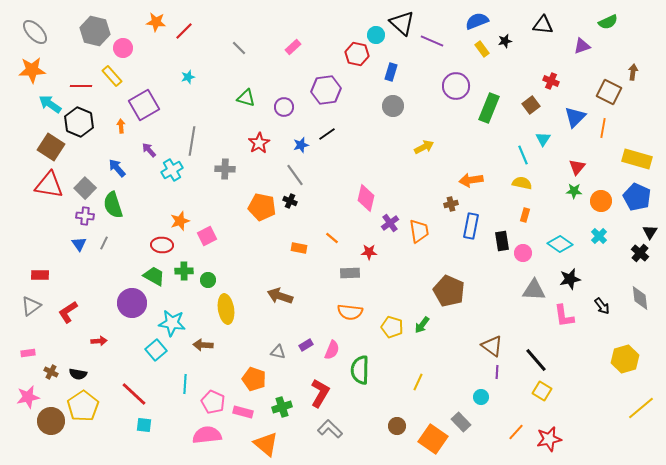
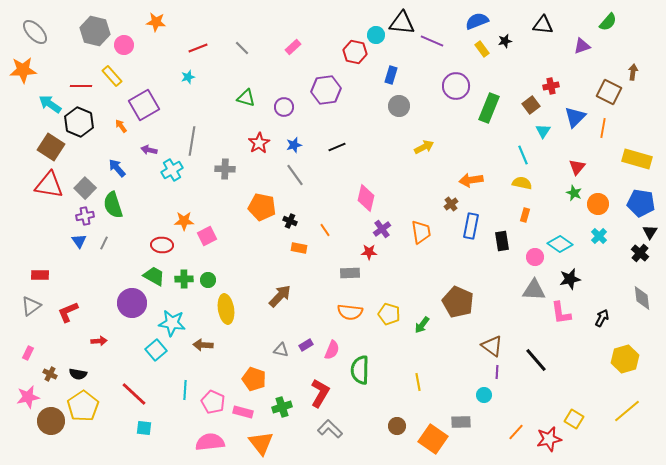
green semicircle at (608, 22): rotated 24 degrees counterclockwise
black triangle at (402, 23): rotated 36 degrees counterclockwise
red line at (184, 31): moved 14 px right, 17 px down; rotated 24 degrees clockwise
pink circle at (123, 48): moved 1 px right, 3 px up
gray line at (239, 48): moved 3 px right
red hexagon at (357, 54): moved 2 px left, 2 px up
orange star at (32, 70): moved 9 px left
blue rectangle at (391, 72): moved 3 px down
red cross at (551, 81): moved 5 px down; rotated 35 degrees counterclockwise
gray circle at (393, 106): moved 6 px right
orange arrow at (121, 126): rotated 32 degrees counterclockwise
black line at (327, 134): moved 10 px right, 13 px down; rotated 12 degrees clockwise
cyan triangle at (543, 139): moved 8 px up
blue star at (301, 145): moved 7 px left
purple arrow at (149, 150): rotated 35 degrees counterclockwise
green star at (574, 191): moved 2 px down; rotated 21 degrees clockwise
blue pentagon at (637, 197): moved 4 px right, 6 px down; rotated 16 degrees counterclockwise
black cross at (290, 201): moved 20 px down
orange circle at (601, 201): moved 3 px left, 3 px down
brown cross at (451, 204): rotated 24 degrees counterclockwise
purple cross at (85, 216): rotated 18 degrees counterclockwise
orange star at (180, 221): moved 4 px right; rotated 18 degrees clockwise
purple cross at (390, 223): moved 8 px left, 6 px down
orange trapezoid at (419, 231): moved 2 px right, 1 px down
orange line at (332, 238): moved 7 px left, 8 px up; rotated 16 degrees clockwise
blue triangle at (79, 244): moved 3 px up
pink circle at (523, 253): moved 12 px right, 4 px down
green cross at (184, 271): moved 8 px down
brown pentagon at (449, 291): moved 9 px right, 11 px down
brown arrow at (280, 296): rotated 115 degrees clockwise
gray diamond at (640, 298): moved 2 px right
black arrow at (602, 306): moved 12 px down; rotated 114 degrees counterclockwise
red L-shape at (68, 312): rotated 10 degrees clockwise
pink L-shape at (564, 316): moved 3 px left, 3 px up
yellow pentagon at (392, 327): moved 3 px left, 13 px up
gray triangle at (278, 352): moved 3 px right, 2 px up
pink rectangle at (28, 353): rotated 56 degrees counterclockwise
brown cross at (51, 372): moved 1 px left, 2 px down
yellow line at (418, 382): rotated 36 degrees counterclockwise
cyan line at (185, 384): moved 6 px down
yellow square at (542, 391): moved 32 px right, 28 px down
cyan circle at (481, 397): moved 3 px right, 2 px up
yellow line at (641, 408): moved 14 px left, 3 px down
gray rectangle at (461, 422): rotated 48 degrees counterclockwise
cyan square at (144, 425): moved 3 px down
pink semicircle at (207, 435): moved 3 px right, 7 px down
orange triangle at (266, 444): moved 5 px left, 1 px up; rotated 12 degrees clockwise
